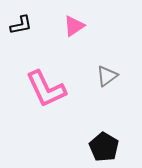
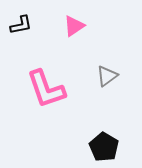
pink L-shape: rotated 6 degrees clockwise
